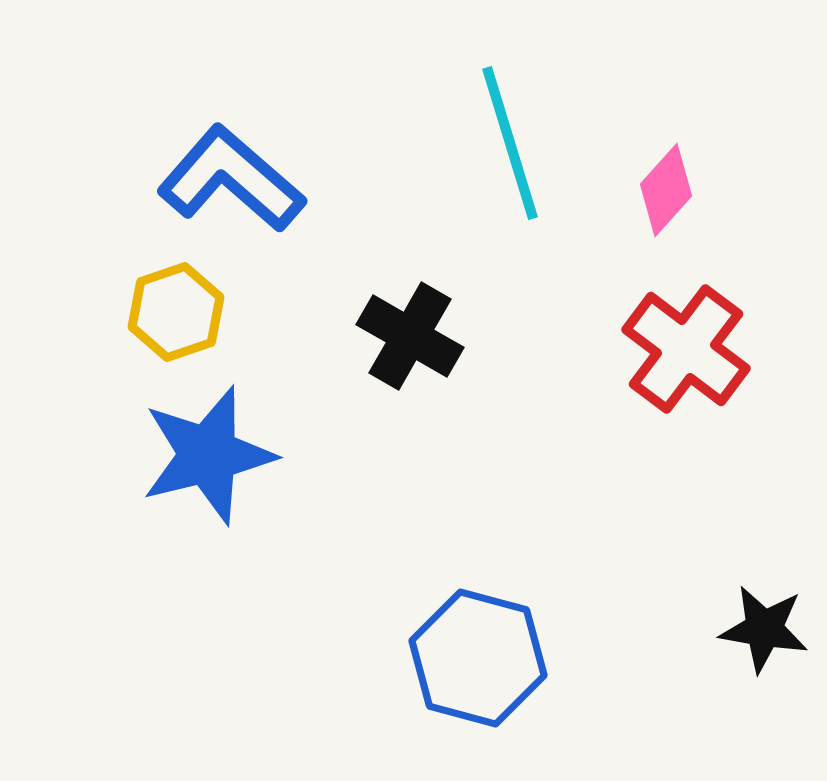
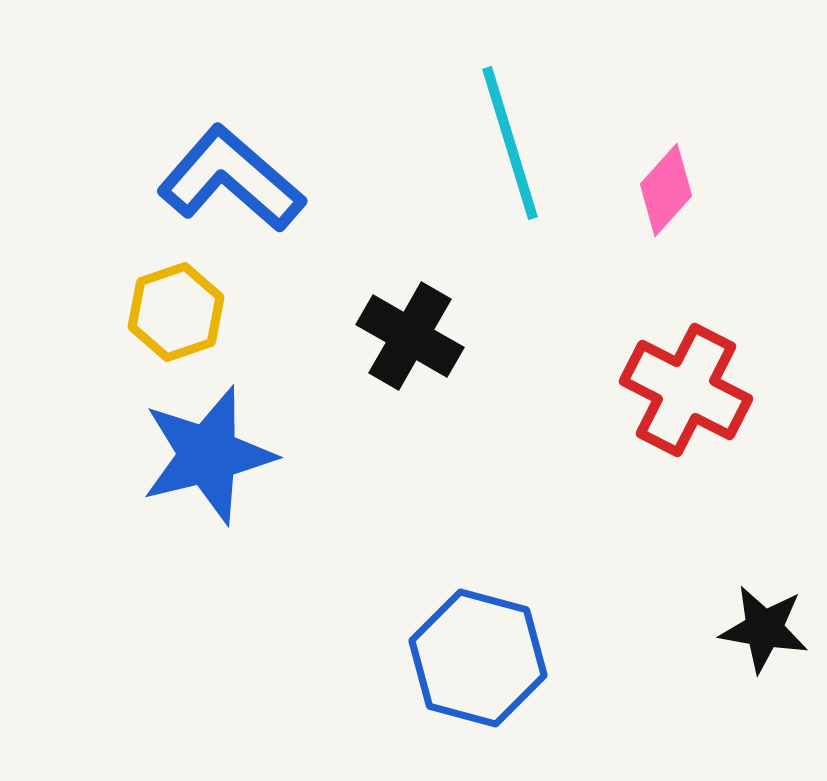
red cross: moved 41 px down; rotated 10 degrees counterclockwise
